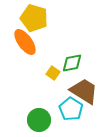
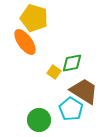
yellow square: moved 1 px right, 1 px up
